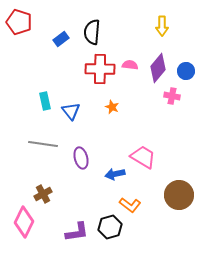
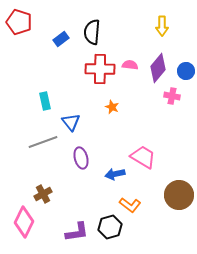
blue triangle: moved 11 px down
gray line: moved 2 px up; rotated 28 degrees counterclockwise
